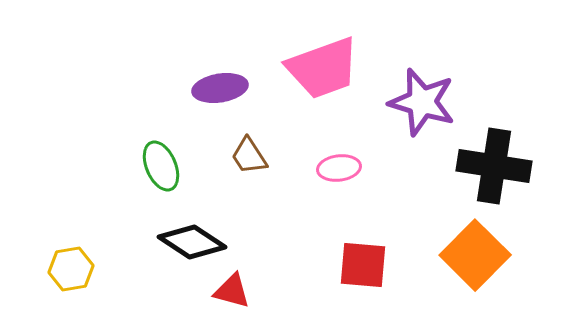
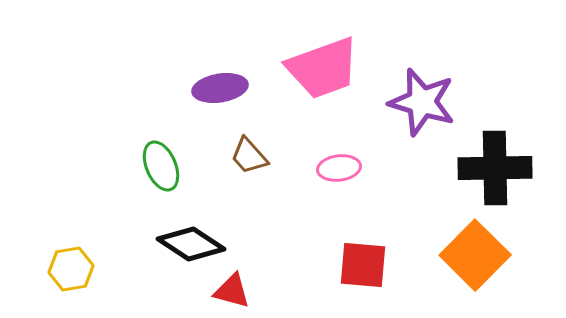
brown trapezoid: rotated 9 degrees counterclockwise
black cross: moved 1 px right, 2 px down; rotated 10 degrees counterclockwise
black diamond: moved 1 px left, 2 px down
